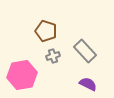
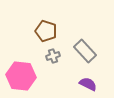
pink hexagon: moved 1 px left, 1 px down; rotated 16 degrees clockwise
